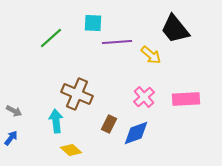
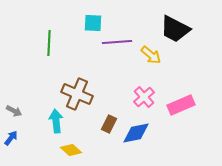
black trapezoid: rotated 24 degrees counterclockwise
green line: moved 2 px left, 5 px down; rotated 45 degrees counterclockwise
pink rectangle: moved 5 px left, 6 px down; rotated 20 degrees counterclockwise
blue diamond: rotated 8 degrees clockwise
